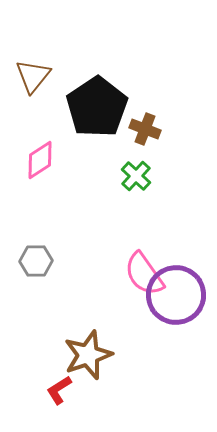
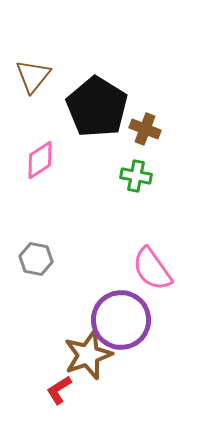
black pentagon: rotated 6 degrees counterclockwise
green cross: rotated 32 degrees counterclockwise
gray hexagon: moved 2 px up; rotated 12 degrees clockwise
pink semicircle: moved 8 px right, 5 px up
purple circle: moved 55 px left, 25 px down
